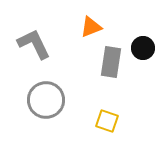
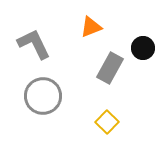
gray rectangle: moved 1 px left, 6 px down; rotated 20 degrees clockwise
gray circle: moved 3 px left, 4 px up
yellow square: moved 1 px down; rotated 25 degrees clockwise
